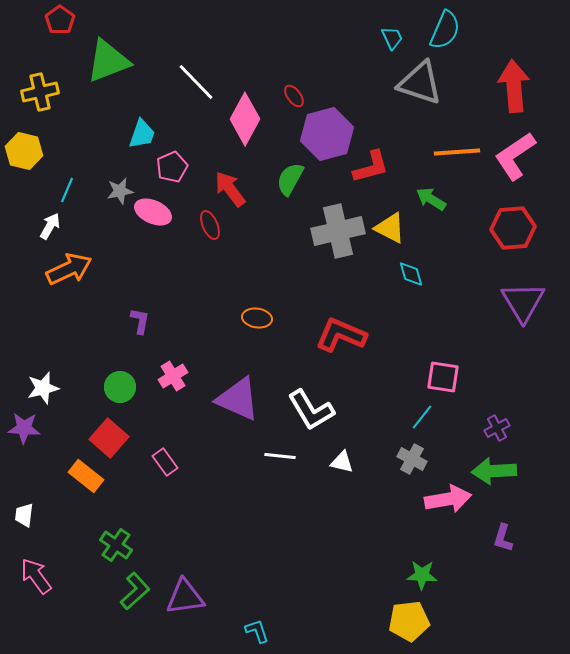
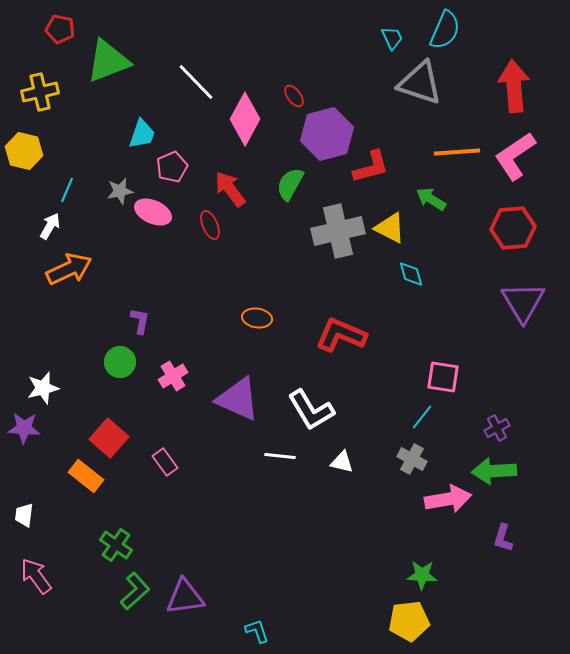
red pentagon at (60, 20): moved 9 px down; rotated 24 degrees counterclockwise
green semicircle at (290, 179): moved 5 px down
green circle at (120, 387): moved 25 px up
